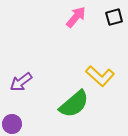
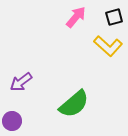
yellow L-shape: moved 8 px right, 30 px up
purple circle: moved 3 px up
